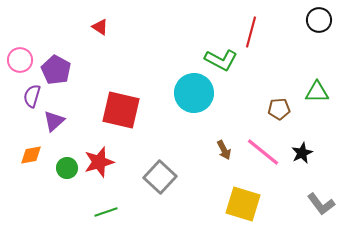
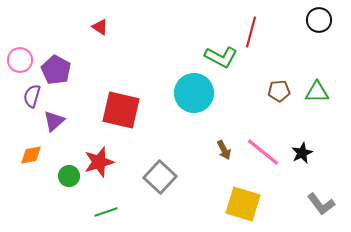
green L-shape: moved 3 px up
brown pentagon: moved 18 px up
green circle: moved 2 px right, 8 px down
